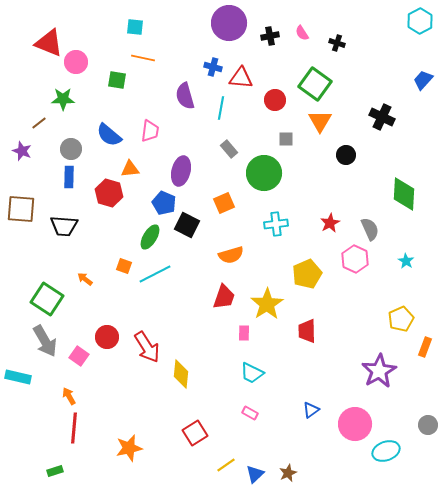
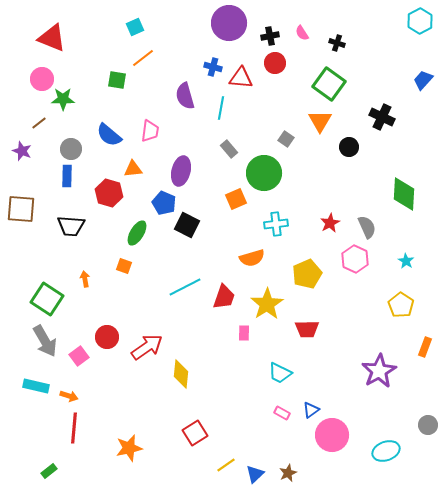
cyan square at (135, 27): rotated 30 degrees counterclockwise
red triangle at (49, 43): moved 3 px right, 5 px up
orange line at (143, 58): rotated 50 degrees counterclockwise
pink circle at (76, 62): moved 34 px left, 17 px down
green square at (315, 84): moved 14 px right
red circle at (275, 100): moved 37 px up
gray square at (286, 139): rotated 35 degrees clockwise
black circle at (346, 155): moved 3 px right, 8 px up
orange triangle at (130, 169): moved 3 px right
blue rectangle at (69, 177): moved 2 px left, 1 px up
orange square at (224, 203): moved 12 px right, 4 px up
black trapezoid at (64, 226): moved 7 px right
gray semicircle at (370, 229): moved 3 px left, 2 px up
green ellipse at (150, 237): moved 13 px left, 4 px up
orange semicircle at (231, 255): moved 21 px right, 3 px down
cyan line at (155, 274): moved 30 px right, 13 px down
orange arrow at (85, 279): rotated 42 degrees clockwise
yellow pentagon at (401, 319): moved 14 px up; rotated 15 degrees counterclockwise
red trapezoid at (307, 331): moved 2 px up; rotated 90 degrees counterclockwise
red arrow at (147, 347): rotated 92 degrees counterclockwise
pink square at (79, 356): rotated 18 degrees clockwise
cyan trapezoid at (252, 373): moved 28 px right
cyan rectangle at (18, 377): moved 18 px right, 9 px down
orange arrow at (69, 396): rotated 138 degrees clockwise
pink rectangle at (250, 413): moved 32 px right
pink circle at (355, 424): moved 23 px left, 11 px down
green rectangle at (55, 471): moved 6 px left; rotated 21 degrees counterclockwise
